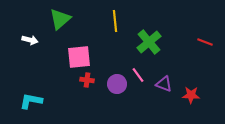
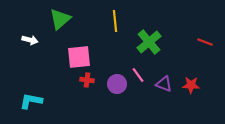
red star: moved 10 px up
